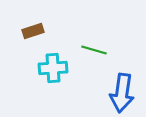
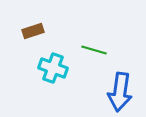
cyan cross: rotated 24 degrees clockwise
blue arrow: moved 2 px left, 1 px up
